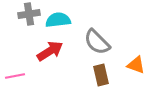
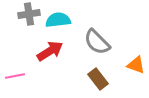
brown rectangle: moved 3 px left, 4 px down; rotated 25 degrees counterclockwise
